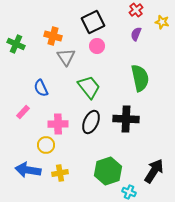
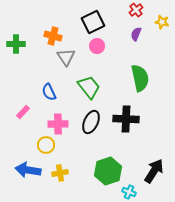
green cross: rotated 24 degrees counterclockwise
blue semicircle: moved 8 px right, 4 px down
